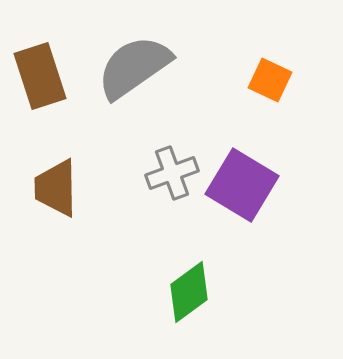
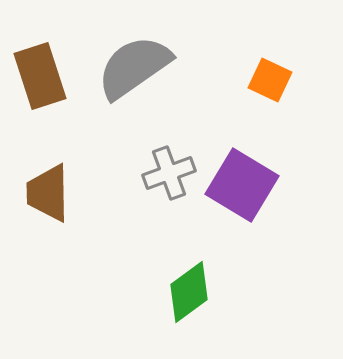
gray cross: moved 3 px left
brown trapezoid: moved 8 px left, 5 px down
